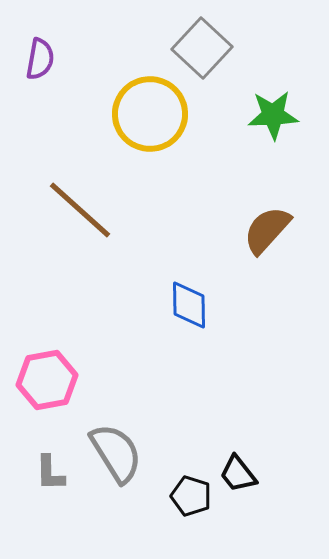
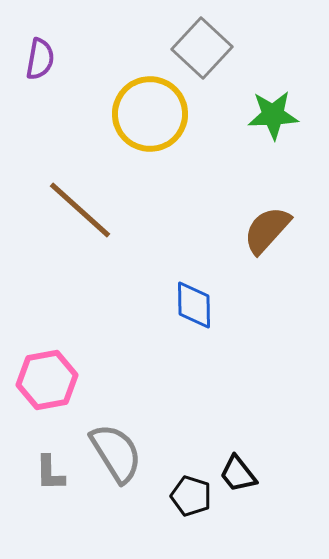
blue diamond: moved 5 px right
